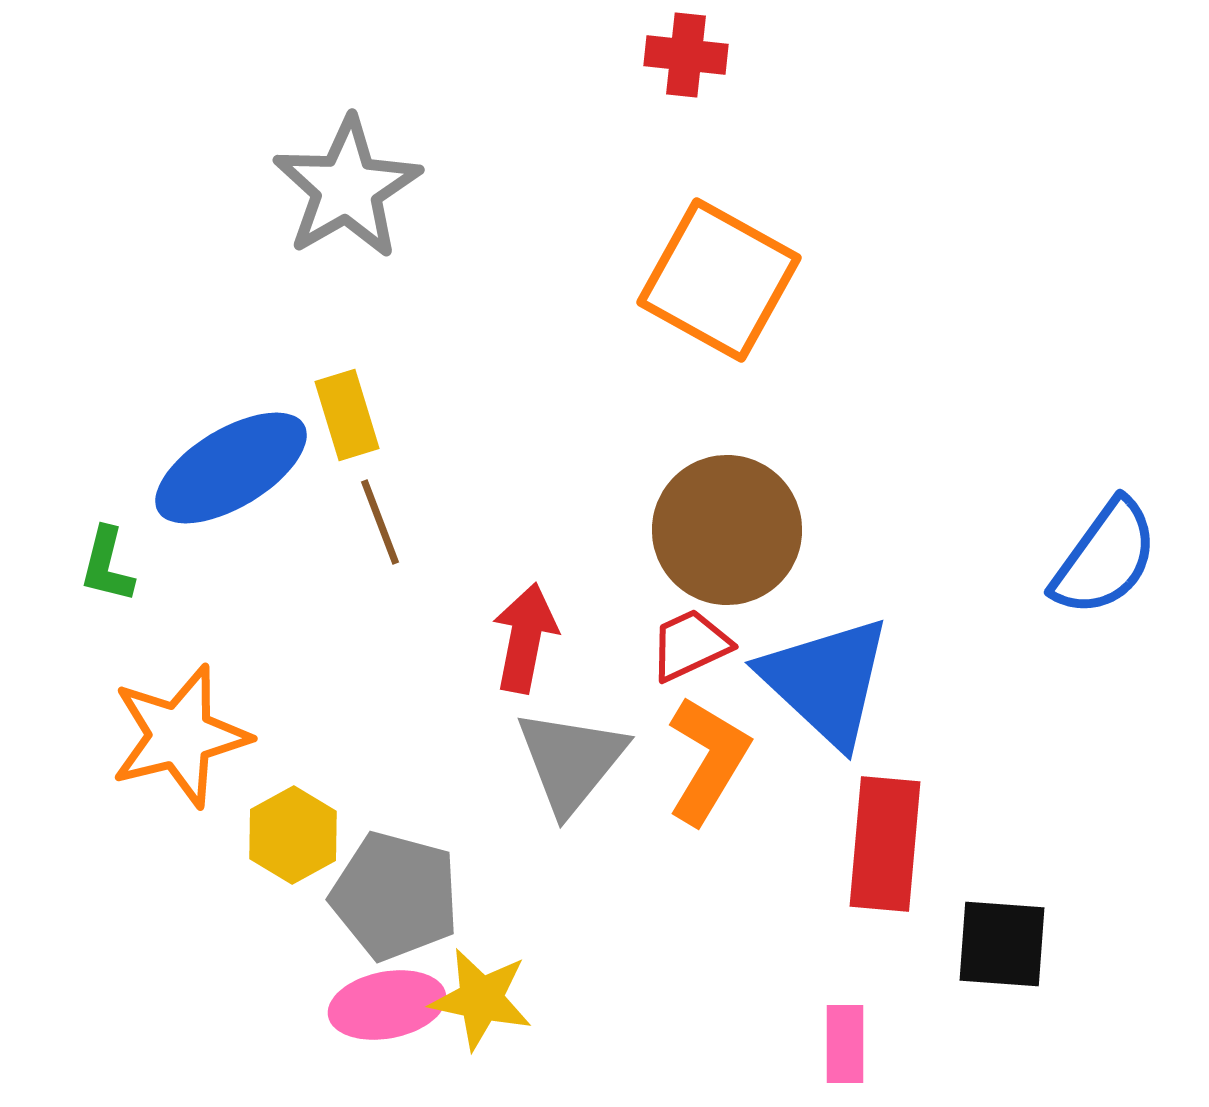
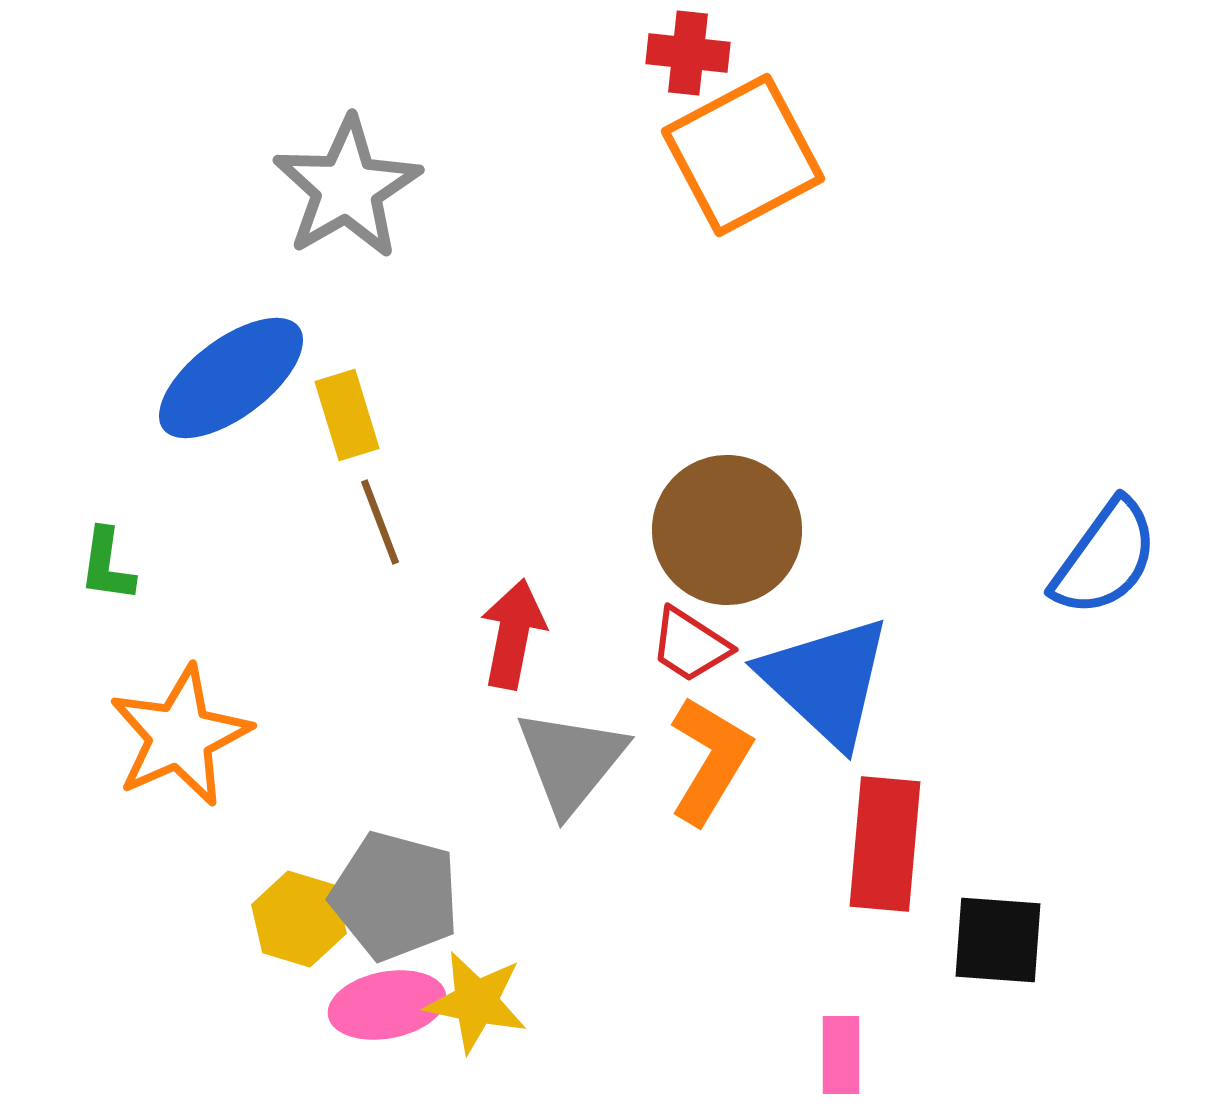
red cross: moved 2 px right, 2 px up
orange square: moved 24 px right, 125 px up; rotated 33 degrees clockwise
blue ellipse: moved 90 px up; rotated 6 degrees counterclockwise
green L-shape: rotated 6 degrees counterclockwise
red arrow: moved 12 px left, 4 px up
red trapezoid: rotated 122 degrees counterclockwise
orange star: rotated 10 degrees counterclockwise
orange L-shape: moved 2 px right
yellow hexagon: moved 6 px right, 84 px down; rotated 14 degrees counterclockwise
black square: moved 4 px left, 4 px up
yellow star: moved 5 px left, 3 px down
pink rectangle: moved 4 px left, 11 px down
